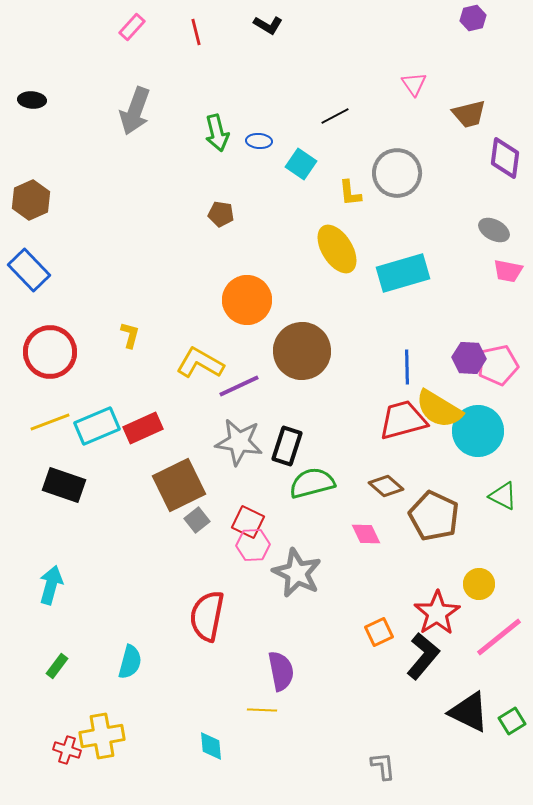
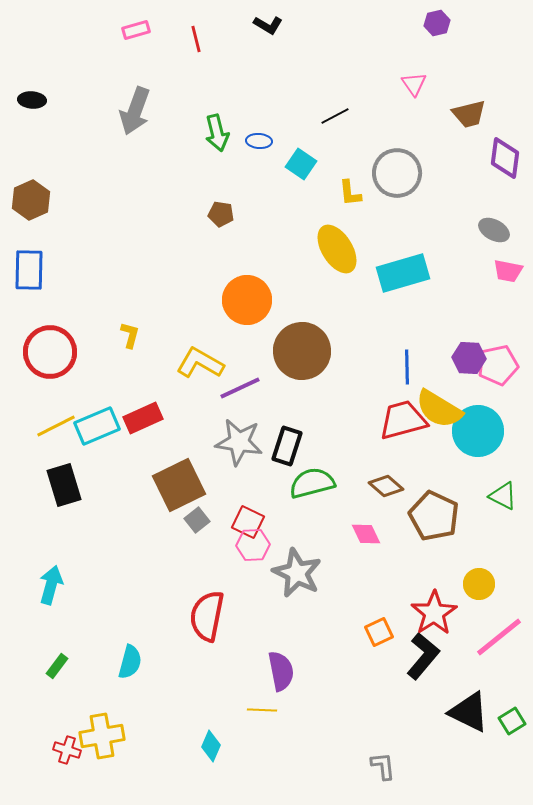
purple hexagon at (473, 18): moved 36 px left, 5 px down
pink rectangle at (132, 27): moved 4 px right, 3 px down; rotated 32 degrees clockwise
red line at (196, 32): moved 7 px down
blue rectangle at (29, 270): rotated 45 degrees clockwise
purple line at (239, 386): moved 1 px right, 2 px down
yellow line at (50, 422): moved 6 px right, 4 px down; rotated 6 degrees counterclockwise
red rectangle at (143, 428): moved 10 px up
black rectangle at (64, 485): rotated 54 degrees clockwise
red star at (437, 613): moved 3 px left
cyan diamond at (211, 746): rotated 28 degrees clockwise
